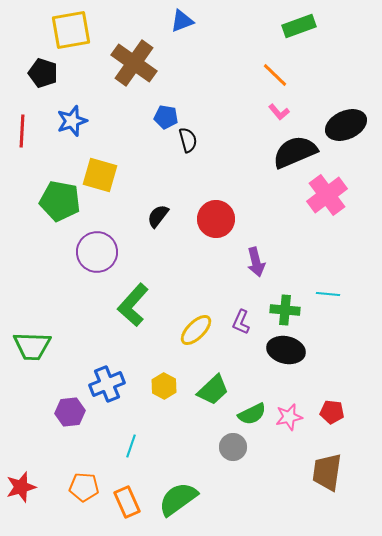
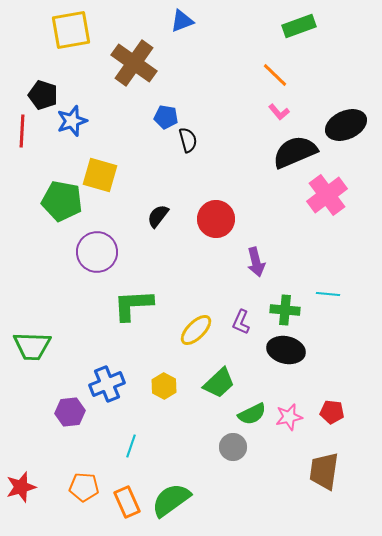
black pentagon at (43, 73): moved 22 px down
green pentagon at (60, 201): moved 2 px right
green L-shape at (133, 305): rotated 45 degrees clockwise
green trapezoid at (213, 390): moved 6 px right, 7 px up
brown trapezoid at (327, 472): moved 3 px left, 1 px up
green semicircle at (178, 499): moved 7 px left, 1 px down
